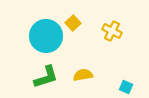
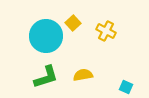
yellow cross: moved 6 px left
